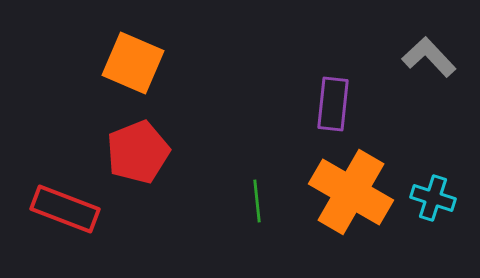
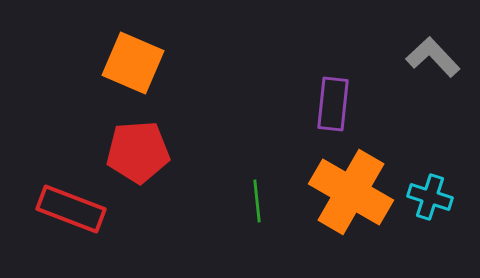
gray L-shape: moved 4 px right
red pentagon: rotated 18 degrees clockwise
cyan cross: moved 3 px left, 1 px up
red rectangle: moved 6 px right
